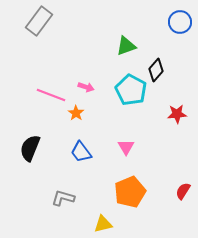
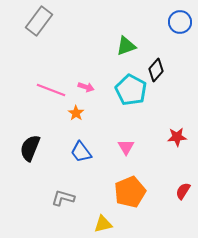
pink line: moved 5 px up
red star: moved 23 px down
